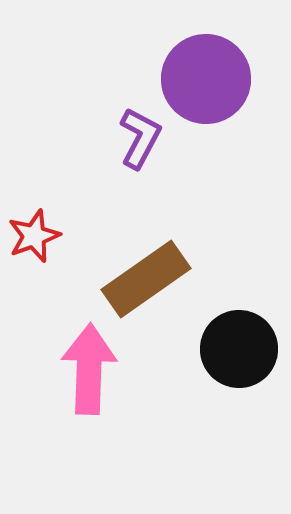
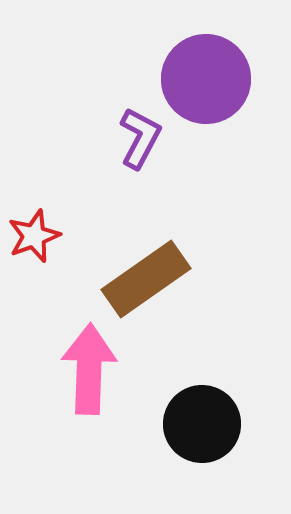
black circle: moved 37 px left, 75 px down
